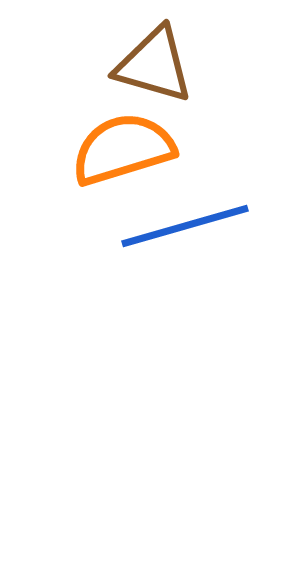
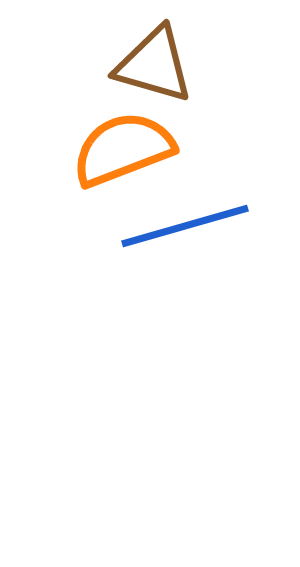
orange semicircle: rotated 4 degrees counterclockwise
